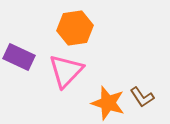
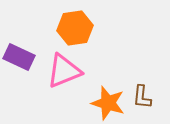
pink triangle: moved 2 px left; rotated 24 degrees clockwise
brown L-shape: rotated 40 degrees clockwise
